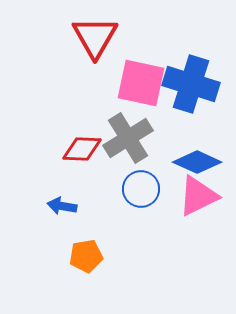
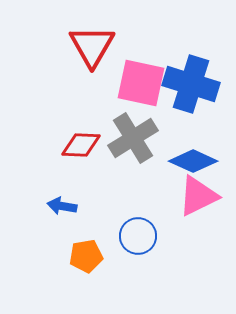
red triangle: moved 3 px left, 9 px down
gray cross: moved 5 px right
red diamond: moved 1 px left, 4 px up
blue diamond: moved 4 px left, 1 px up
blue circle: moved 3 px left, 47 px down
